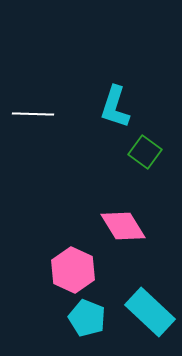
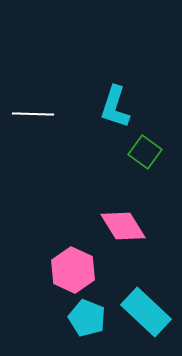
cyan rectangle: moved 4 px left
